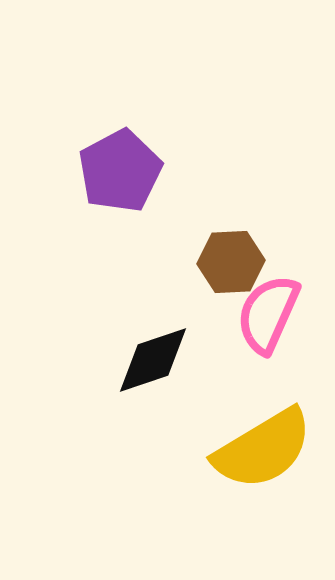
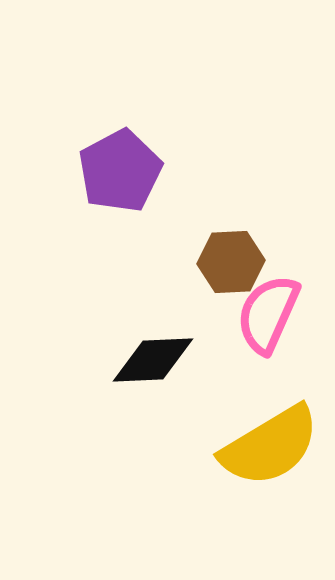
black diamond: rotated 16 degrees clockwise
yellow semicircle: moved 7 px right, 3 px up
